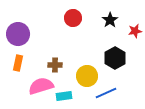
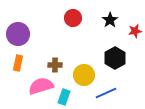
yellow circle: moved 3 px left, 1 px up
cyan rectangle: moved 1 px down; rotated 63 degrees counterclockwise
